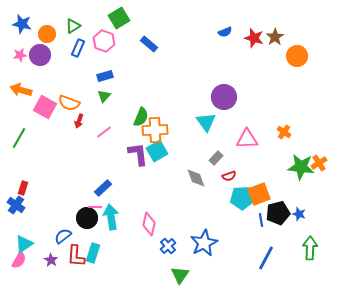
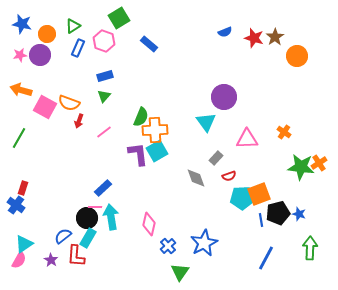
cyan rectangle at (93, 253): moved 5 px left, 15 px up; rotated 12 degrees clockwise
green triangle at (180, 275): moved 3 px up
